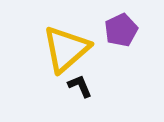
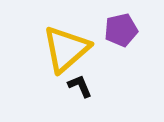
purple pentagon: rotated 12 degrees clockwise
